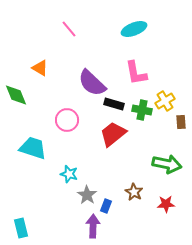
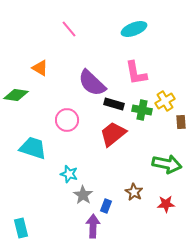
green diamond: rotated 60 degrees counterclockwise
gray star: moved 4 px left
